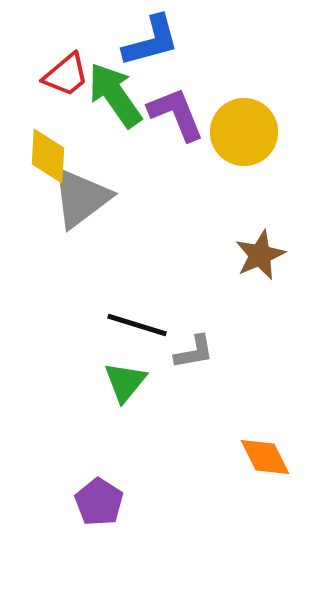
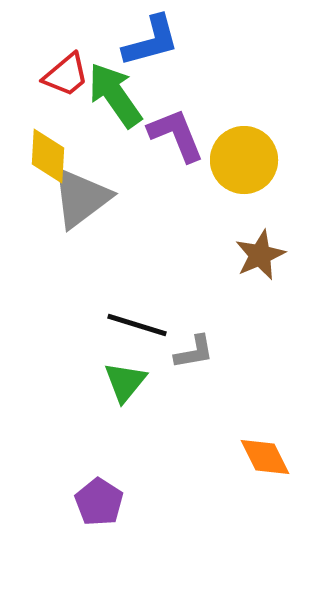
purple L-shape: moved 21 px down
yellow circle: moved 28 px down
